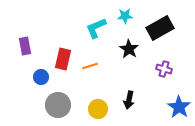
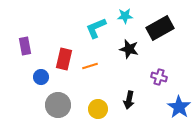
black star: rotated 18 degrees counterclockwise
red rectangle: moved 1 px right
purple cross: moved 5 px left, 8 px down
